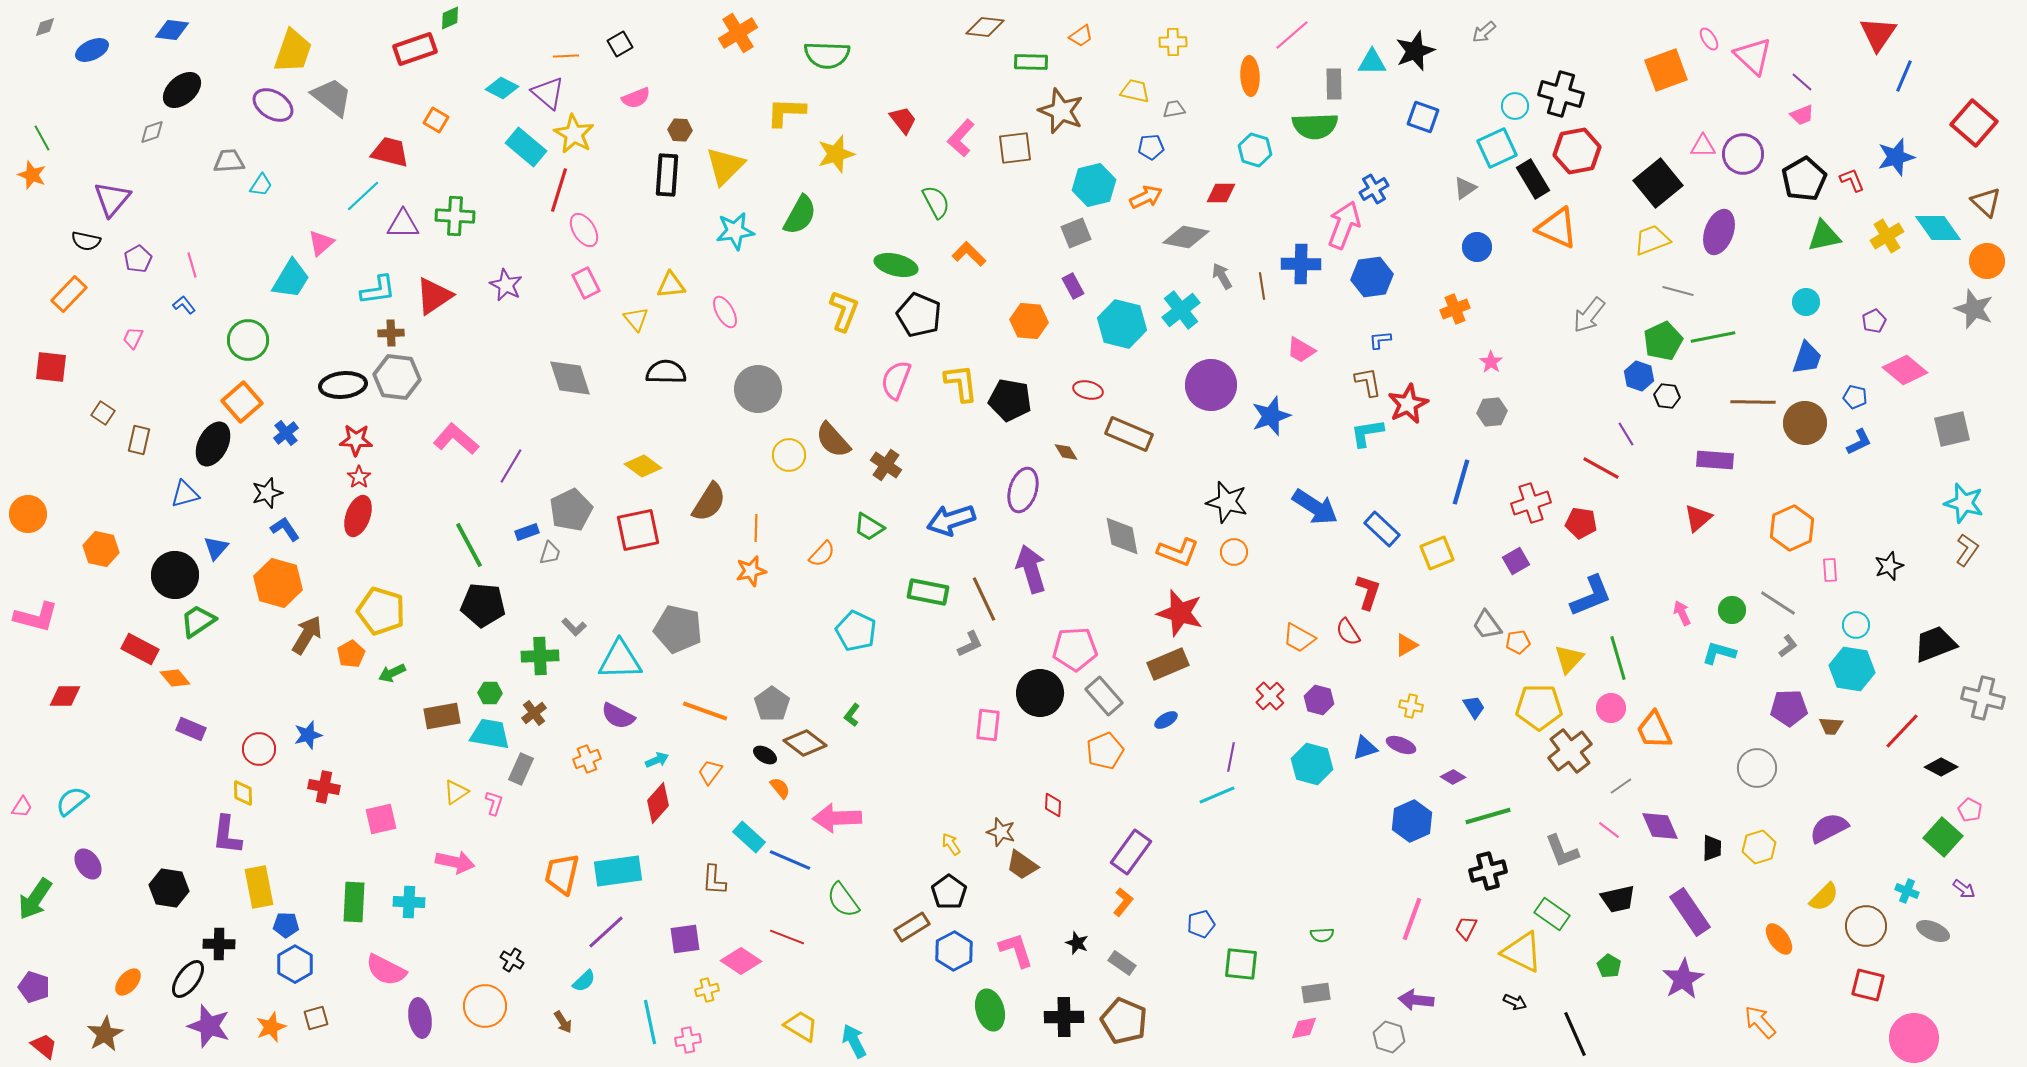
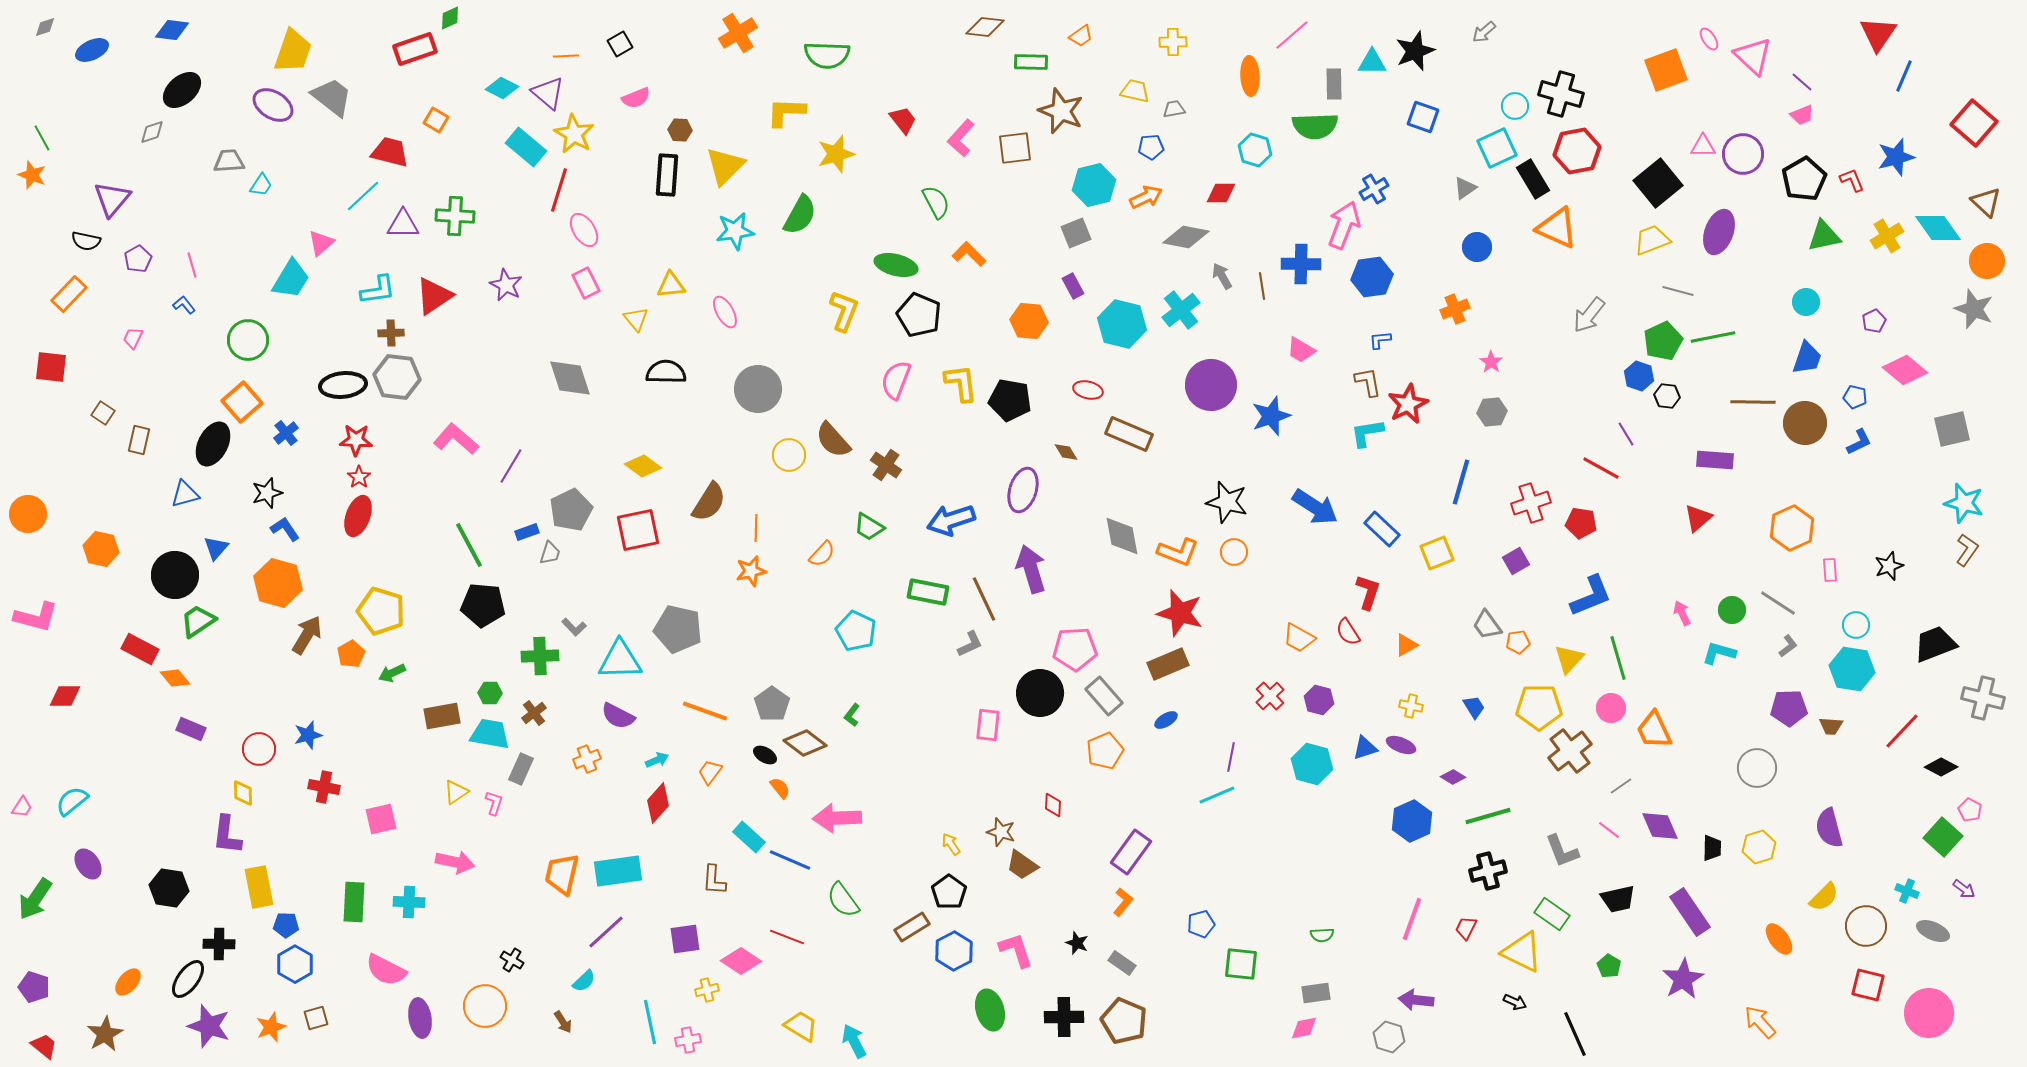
purple semicircle at (1829, 828): rotated 78 degrees counterclockwise
pink circle at (1914, 1038): moved 15 px right, 25 px up
